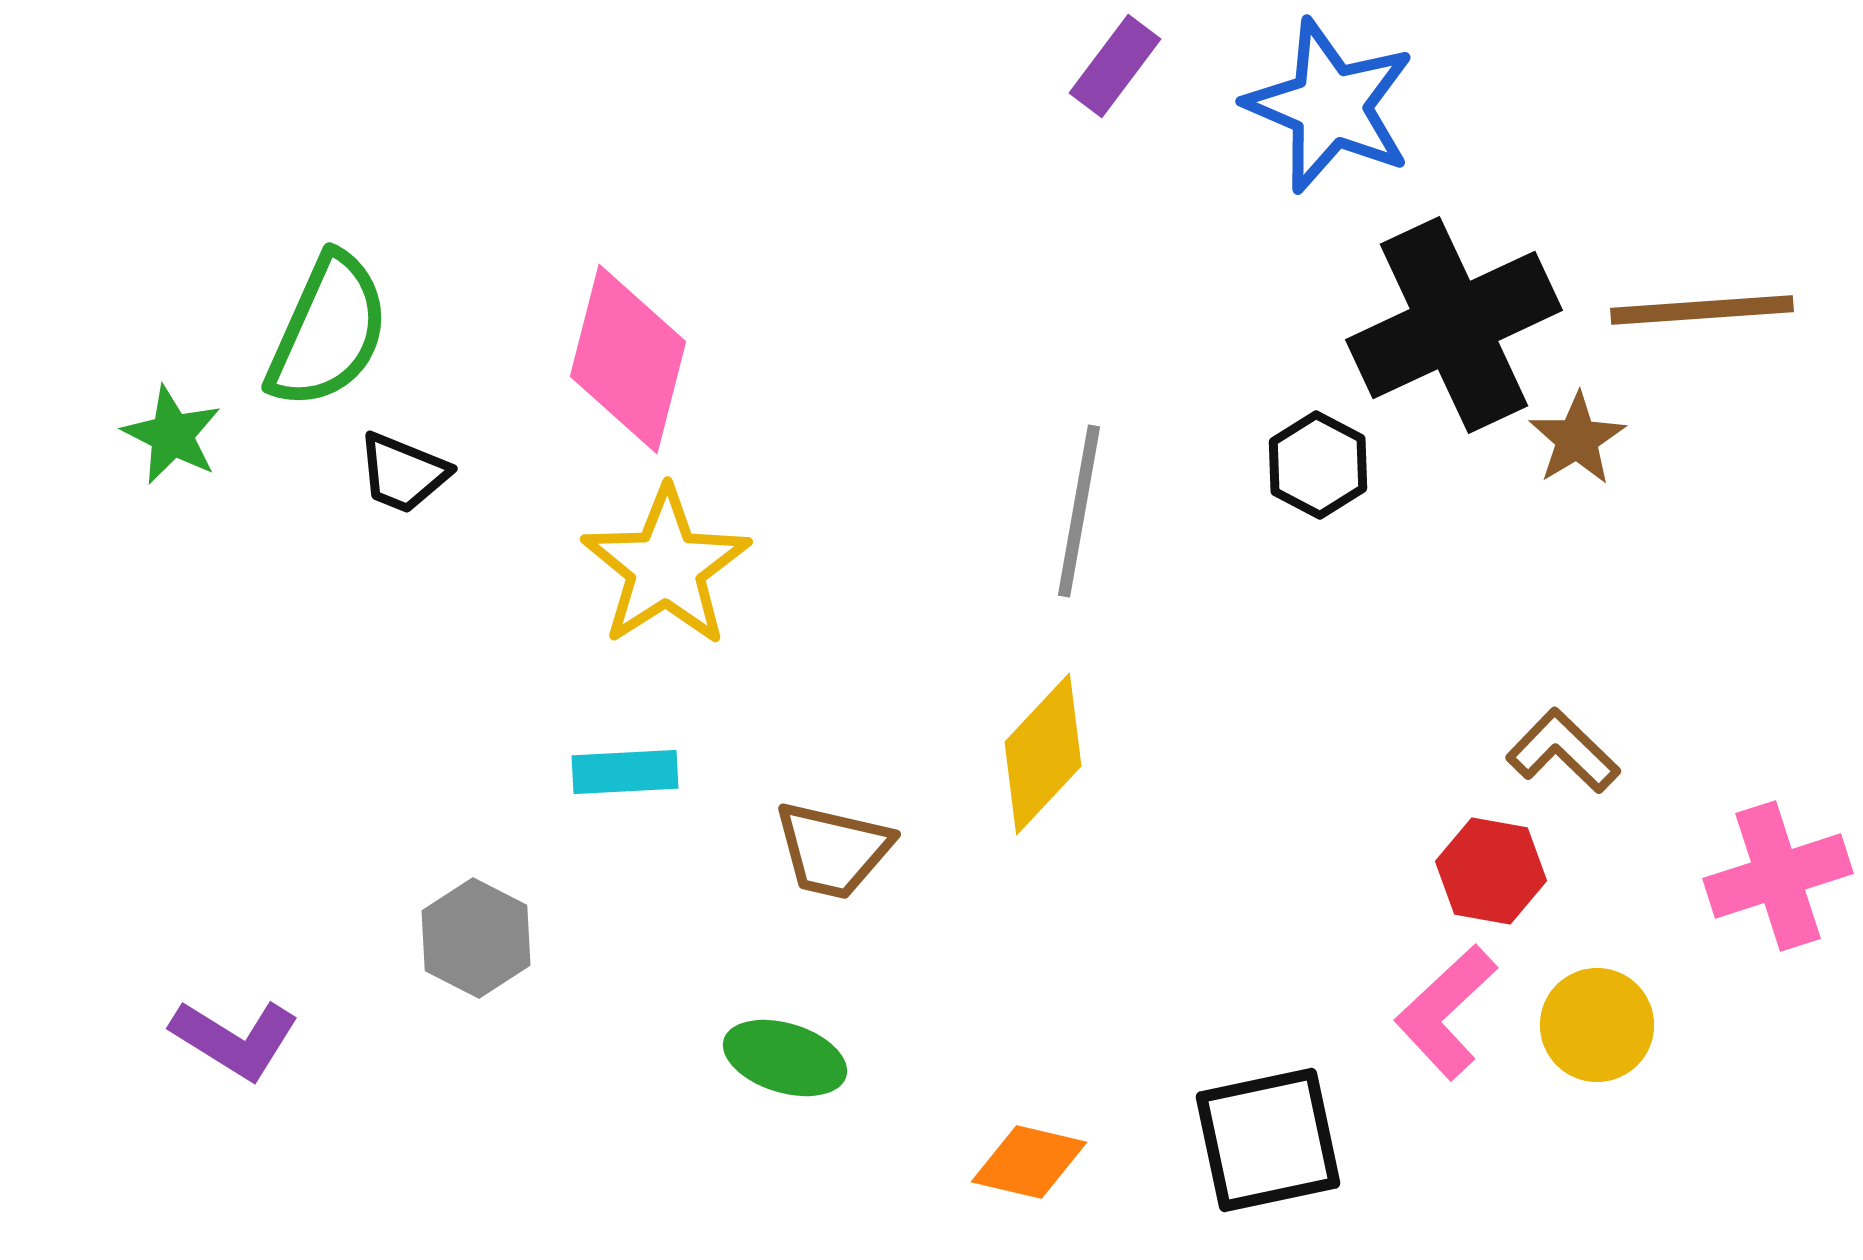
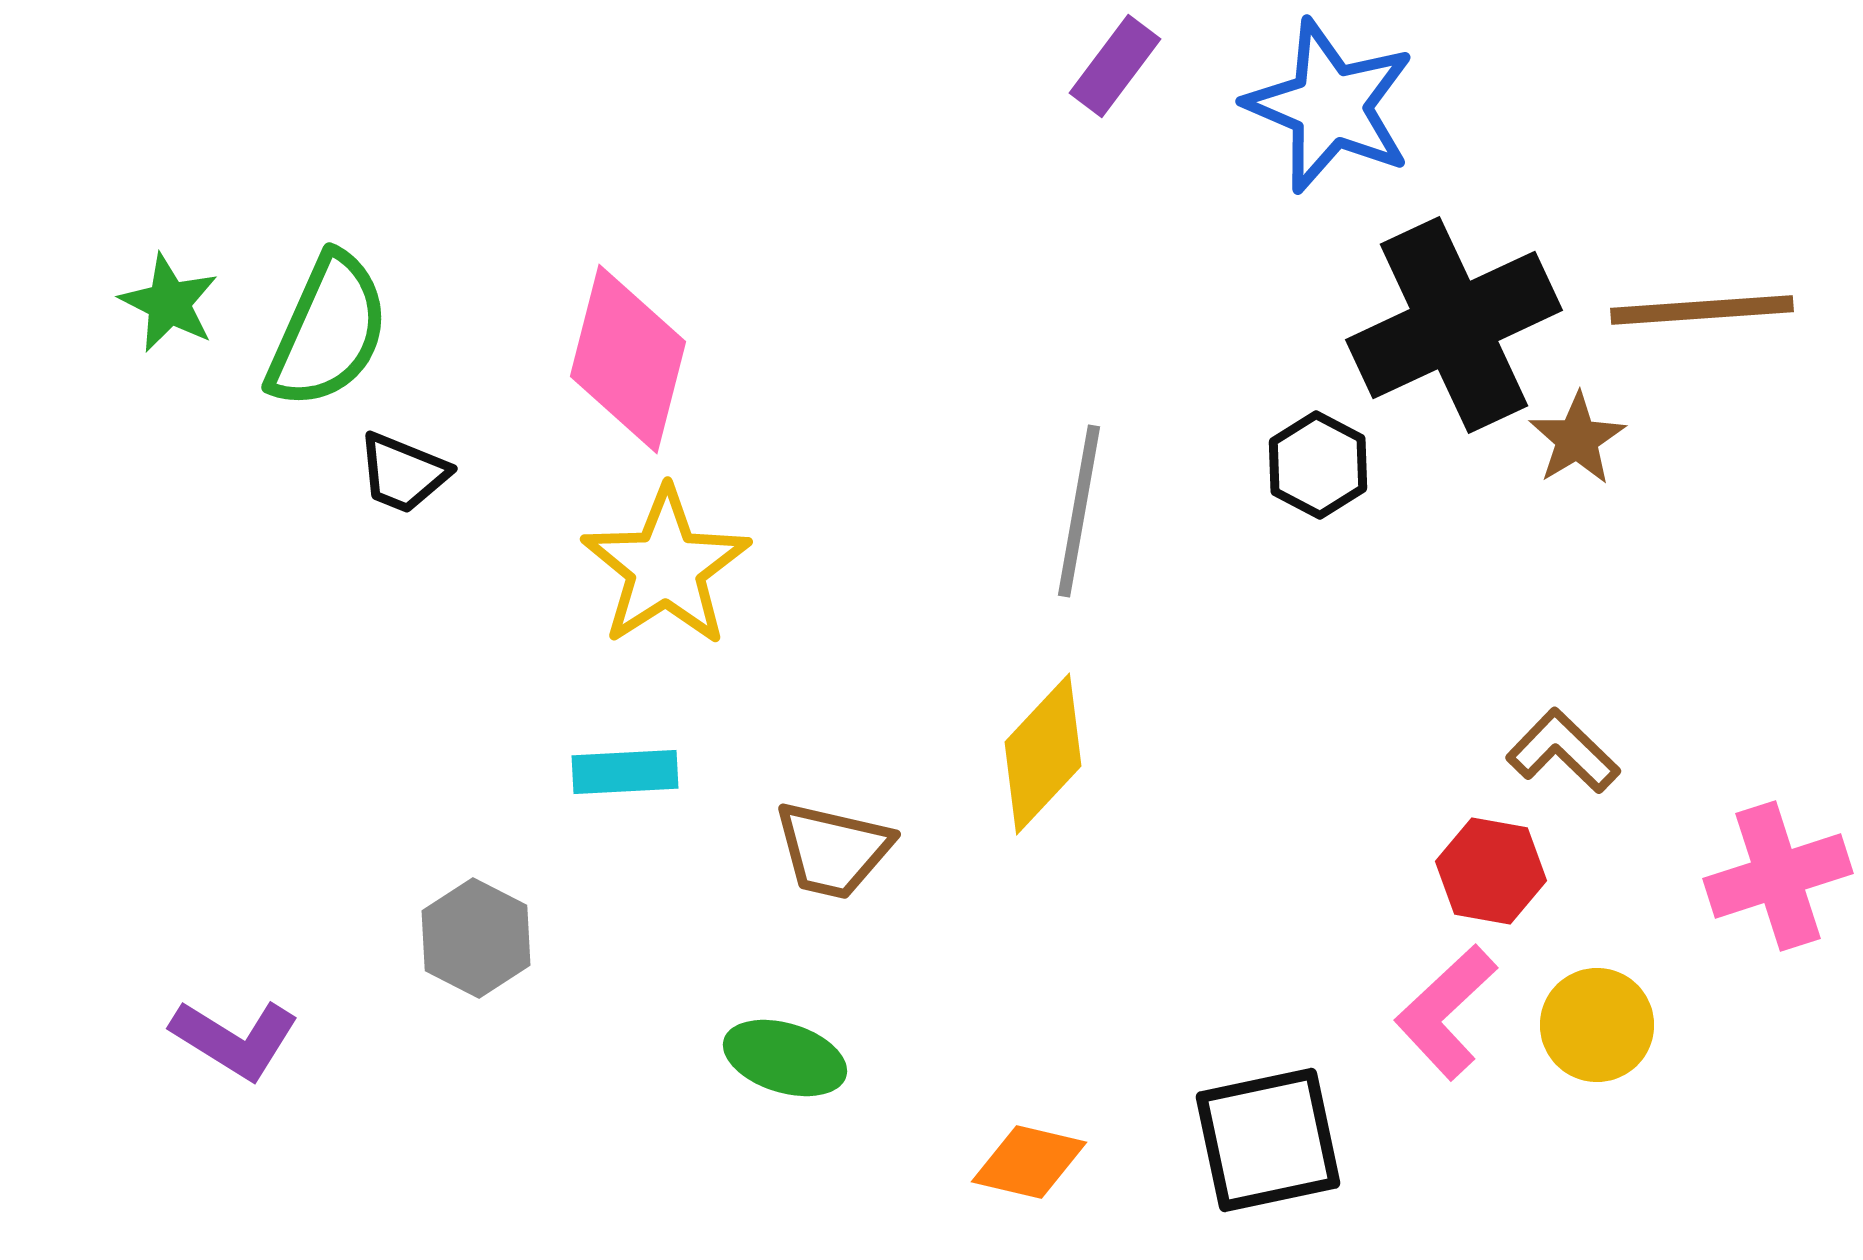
green star: moved 3 px left, 132 px up
